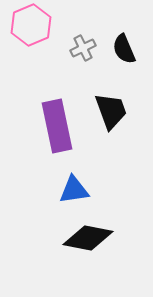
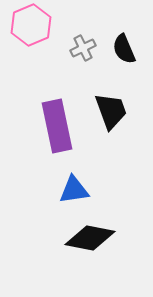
black diamond: moved 2 px right
